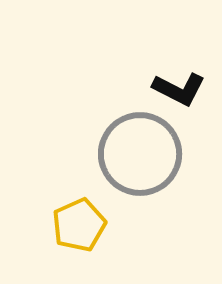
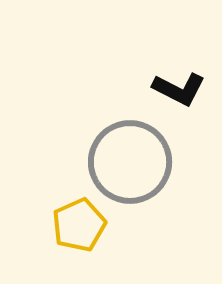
gray circle: moved 10 px left, 8 px down
